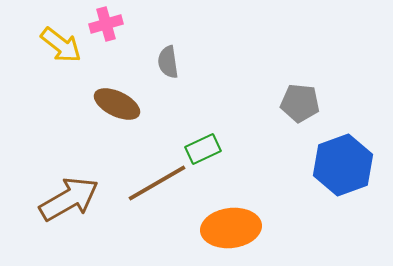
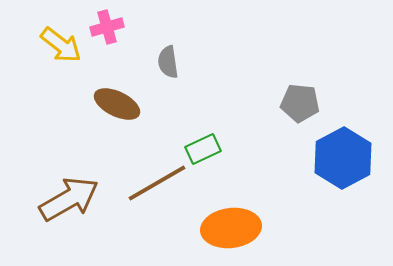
pink cross: moved 1 px right, 3 px down
blue hexagon: moved 7 px up; rotated 8 degrees counterclockwise
